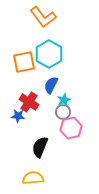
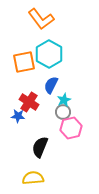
orange L-shape: moved 2 px left, 2 px down
